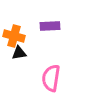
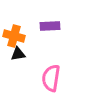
black triangle: moved 1 px left, 1 px down
